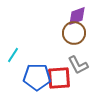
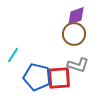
purple diamond: moved 1 px left
brown circle: moved 1 px down
gray L-shape: rotated 45 degrees counterclockwise
blue pentagon: rotated 12 degrees clockwise
